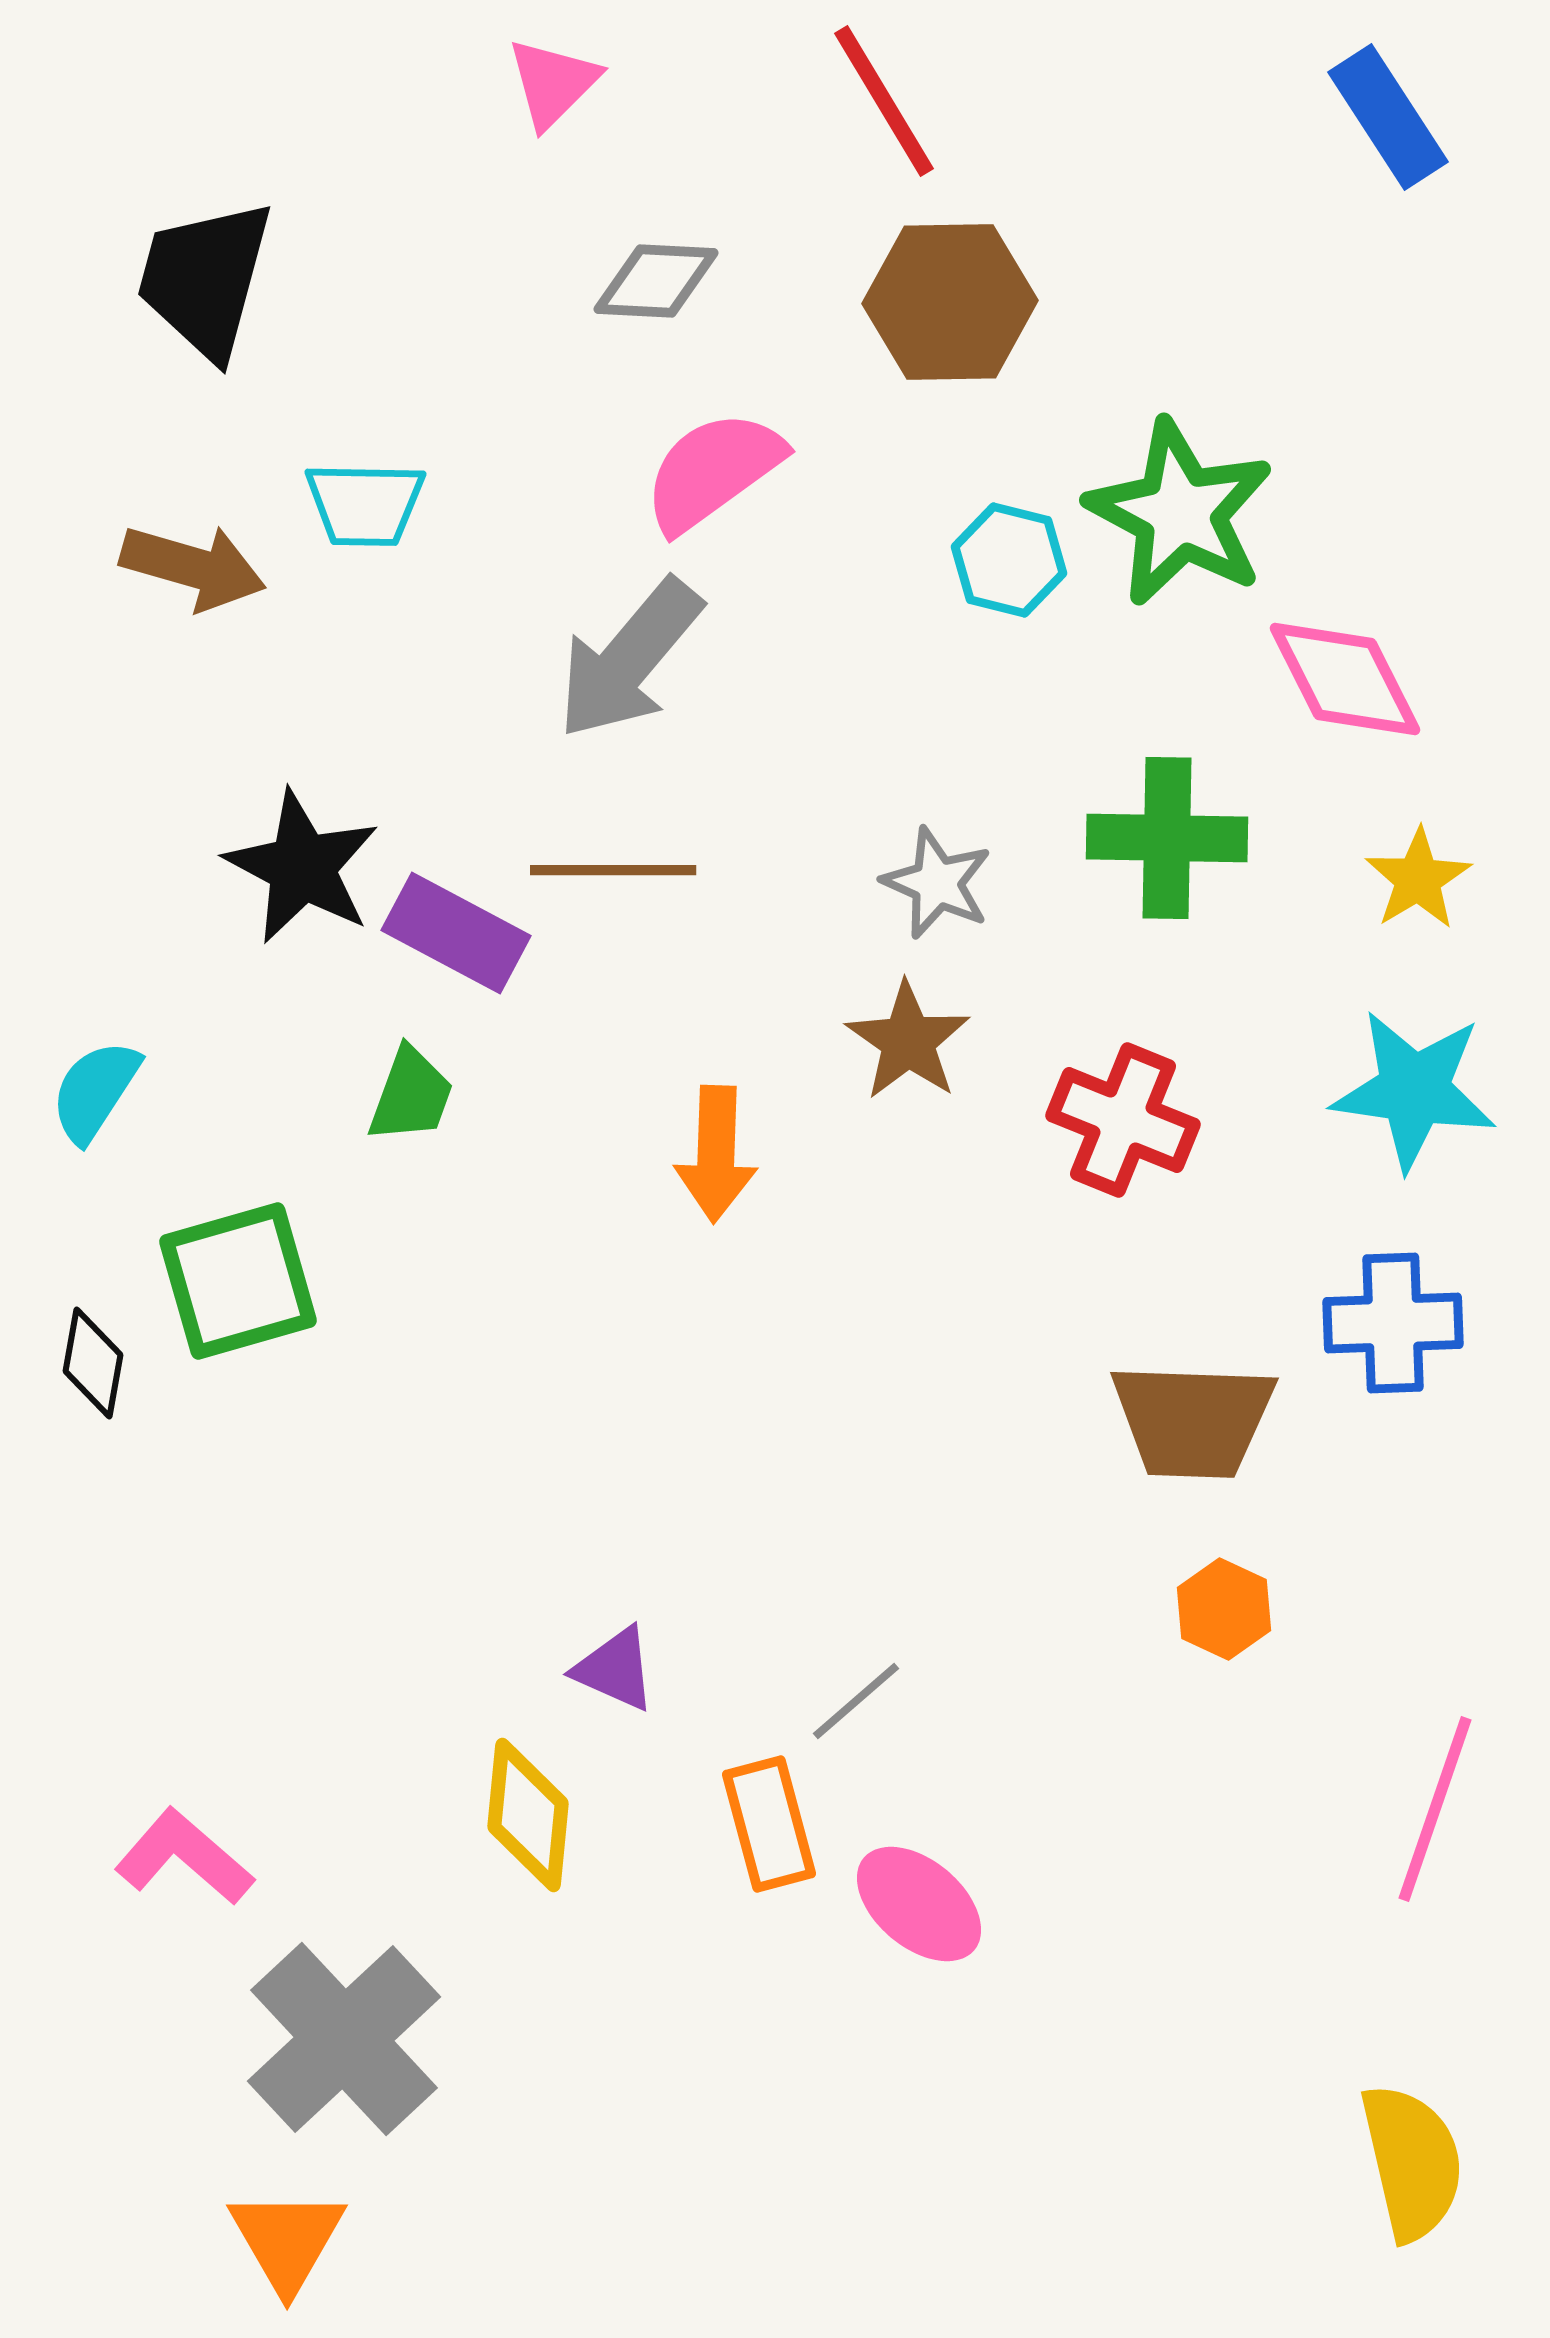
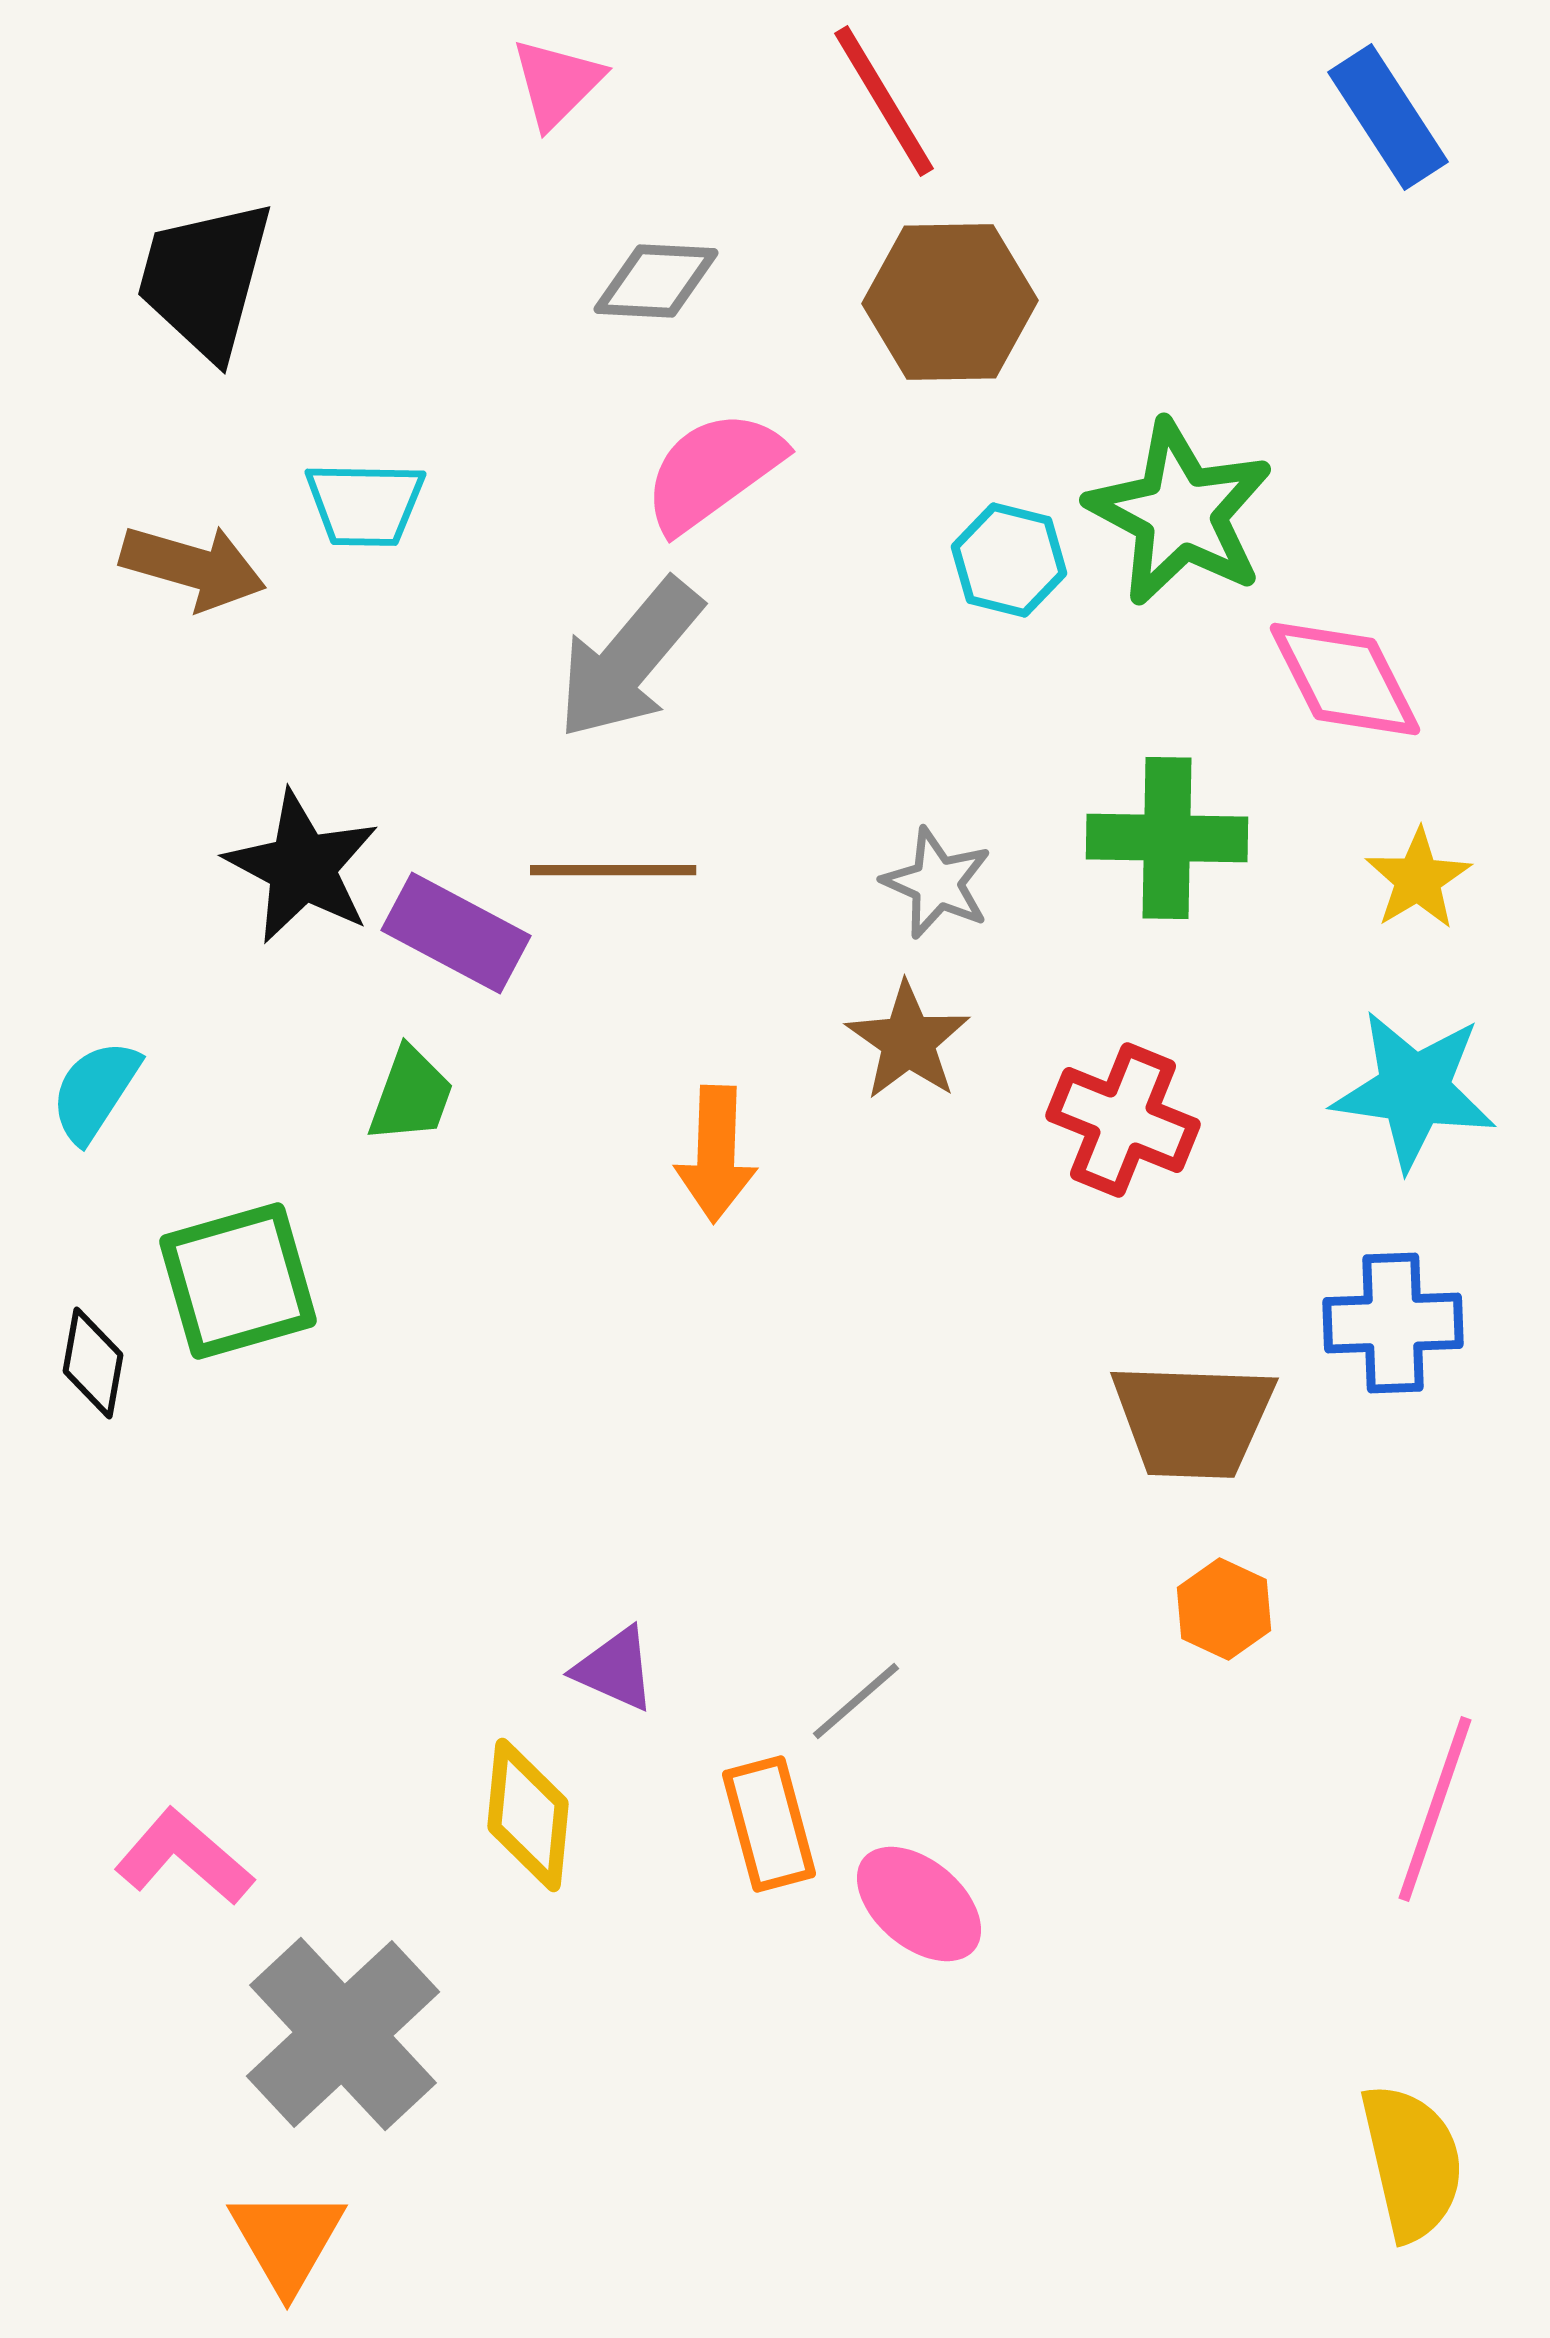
pink triangle: moved 4 px right
gray cross: moved 1 px left, 5 px up
